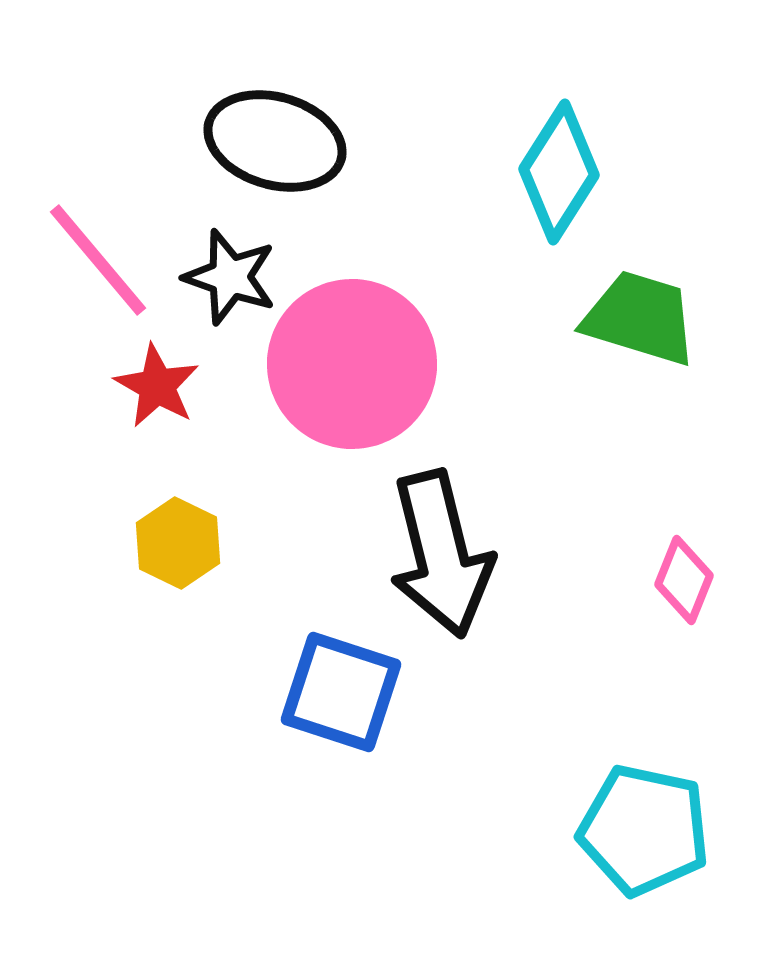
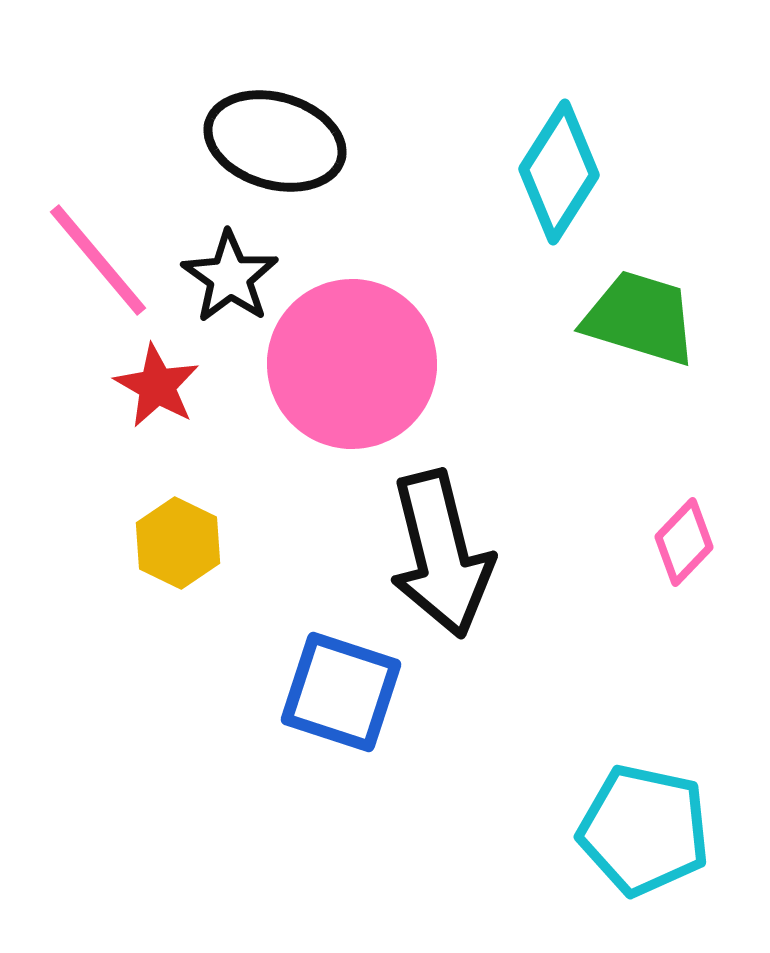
black star: rotated 16 degrees clockwise
pink diamond: moved 38 px up; rotated 22 degrees clockwise
